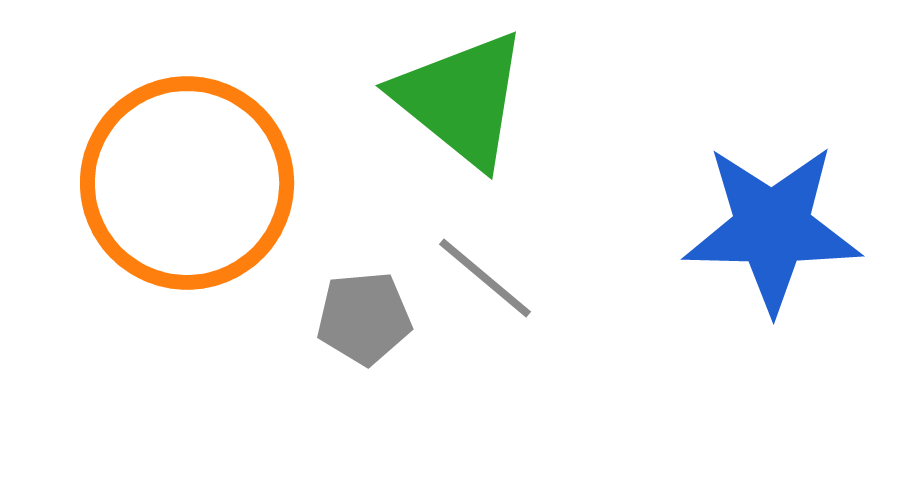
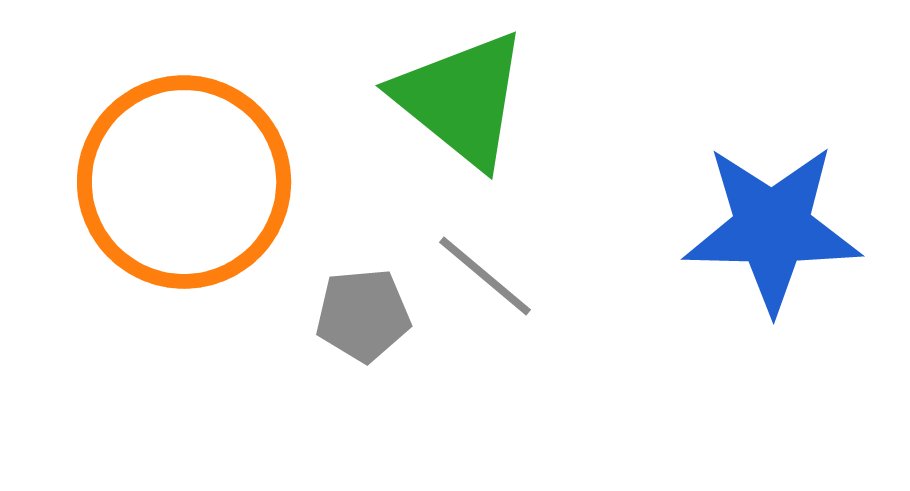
orange circle: moved 3 px left, 1 px up
gray line: moved 2 px up
gray pentagon: moved 1 px left, 3 px up
